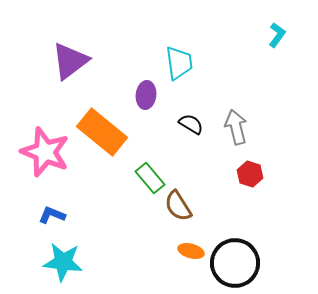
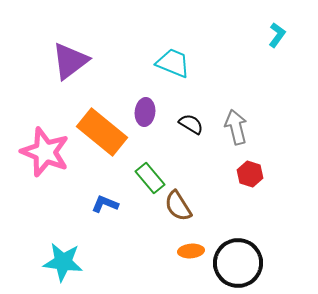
cyan trapezoid: moved 6 px left; rotated 60 degrees counterclockwise
purple ellipse: moved 1 px left, 17 px down
blue L-shape: moved 53 px right, 11 px up
orange ellipse: rotated 20 degrees counterclockwise
black circle: moved 3 px right
